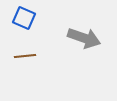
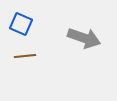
blue square: moved 3 px left, 6 px down
